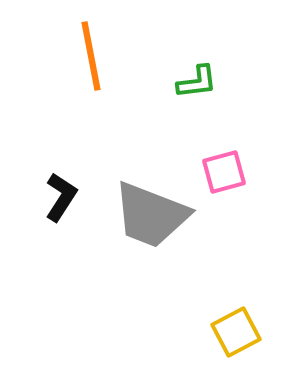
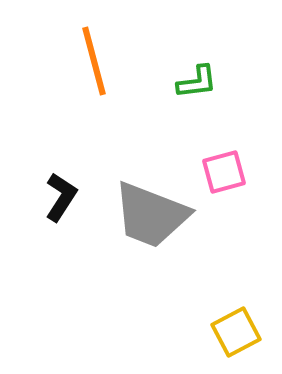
orange line: moved 3 px right, 5 px down; rotated 4 degrees counterclockwise
